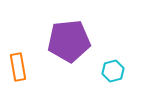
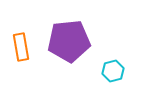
orange rectangle: moved 3 px right, 20 px up
